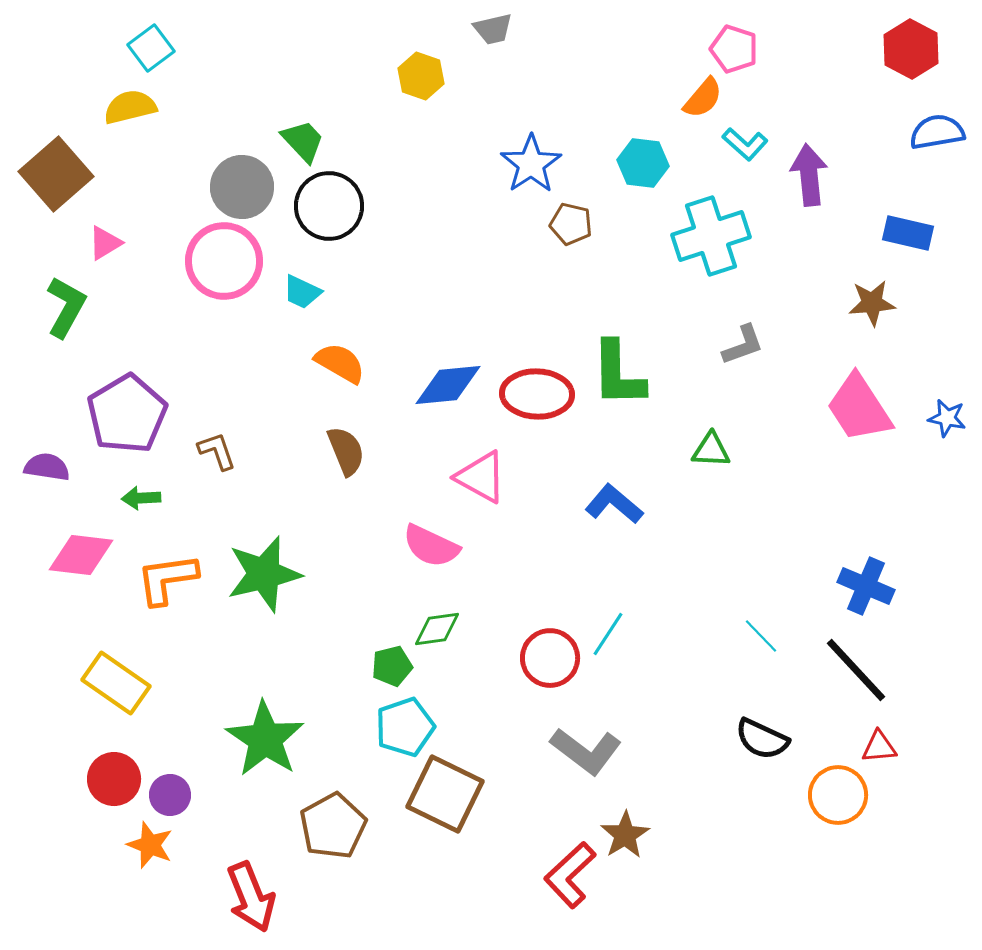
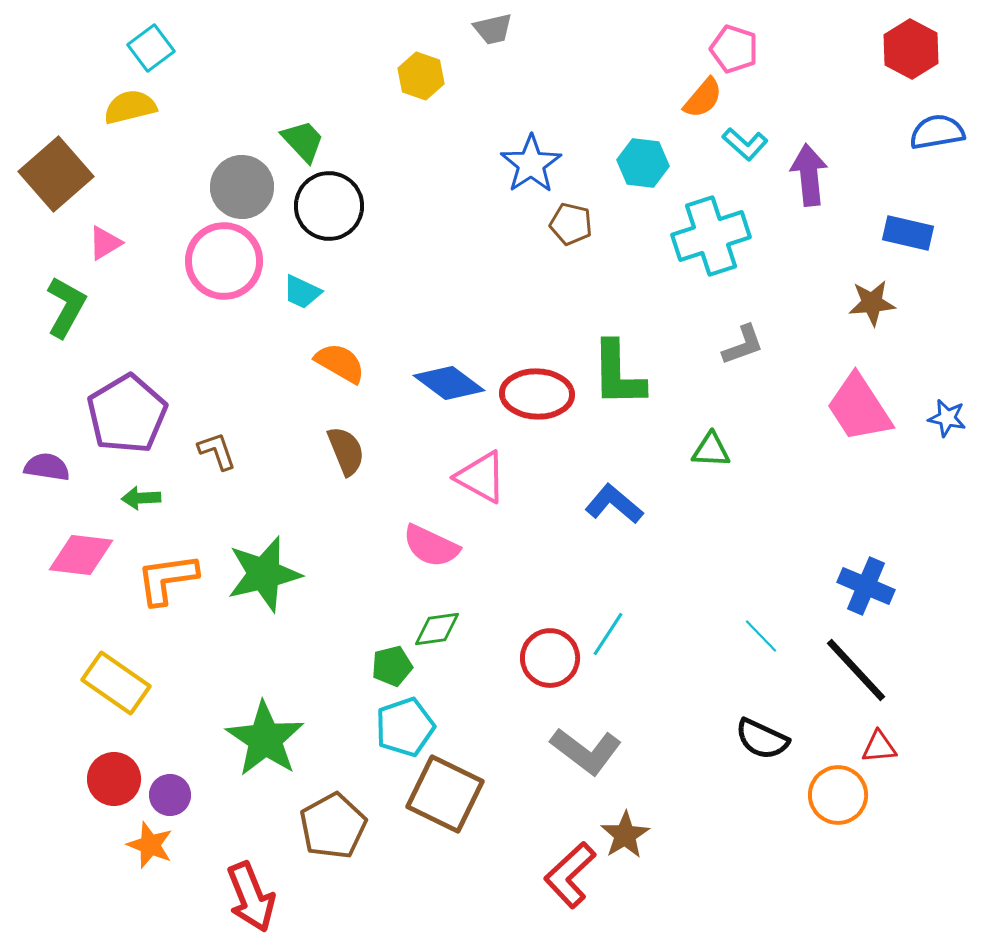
blue diamond at (448, 385): moved 1 px right, 2 px up; rotated 42 degrees clockwise
